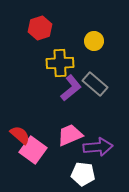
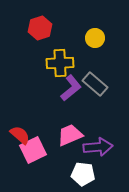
yellow circle: moved 1 px right, 3 px up
pink square: rotated 28 degrees clockwise
